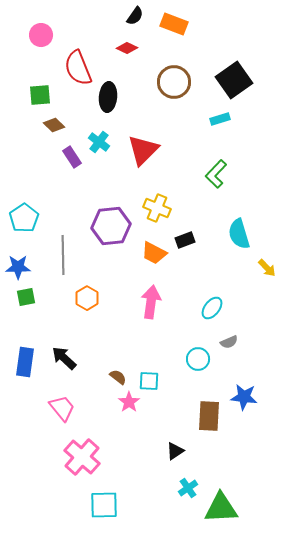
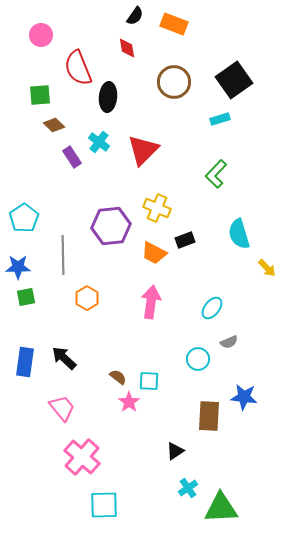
red diamond at (127, 48): rotated 55 degrees clockwise
